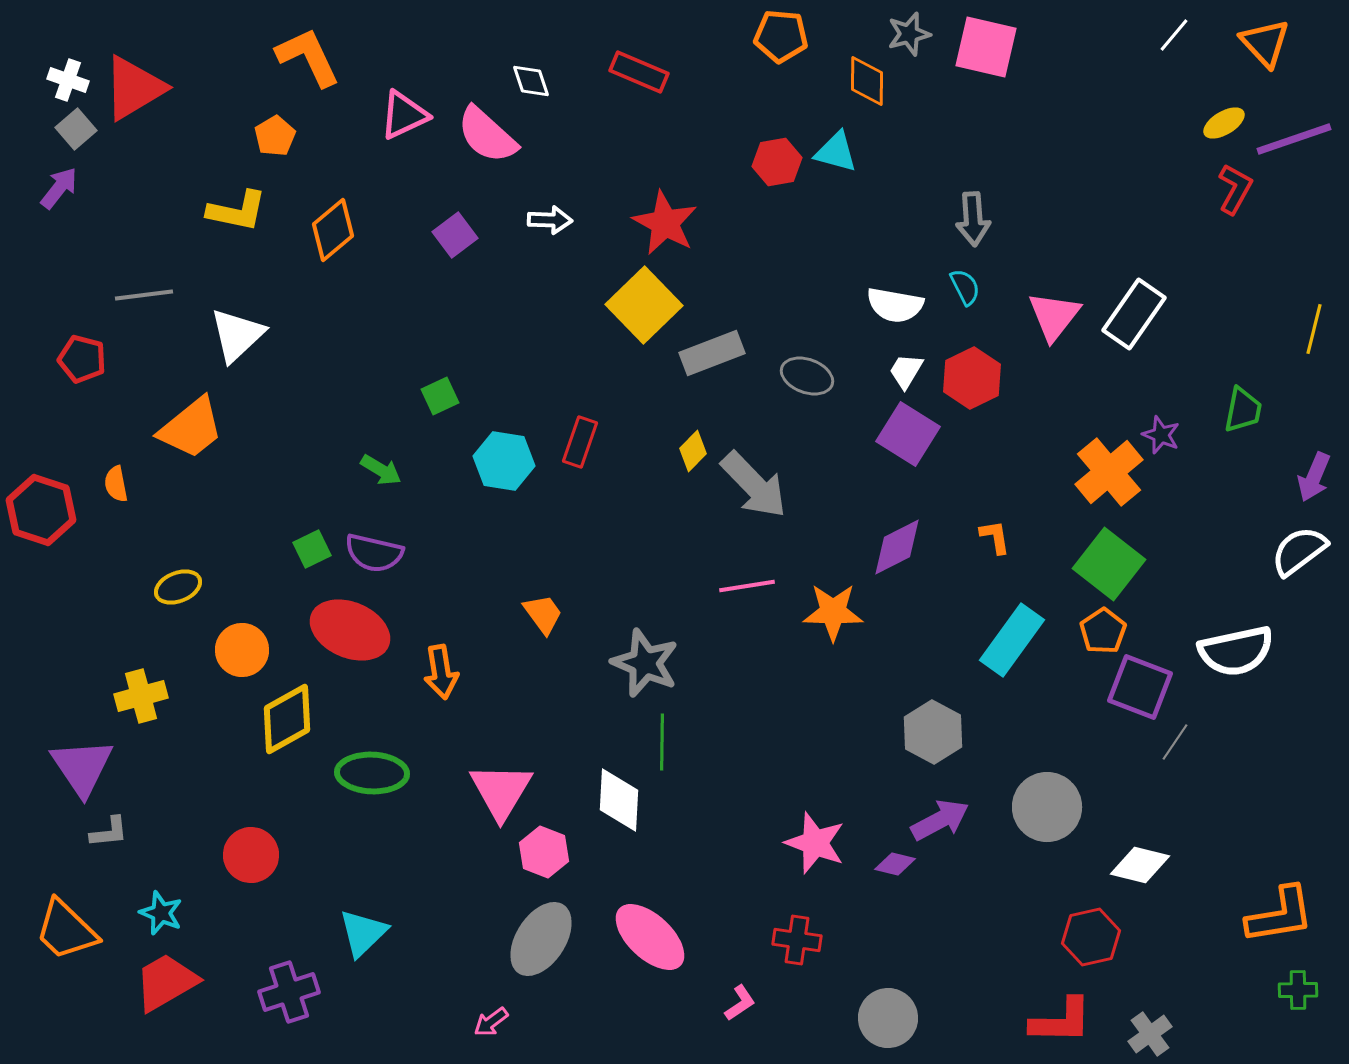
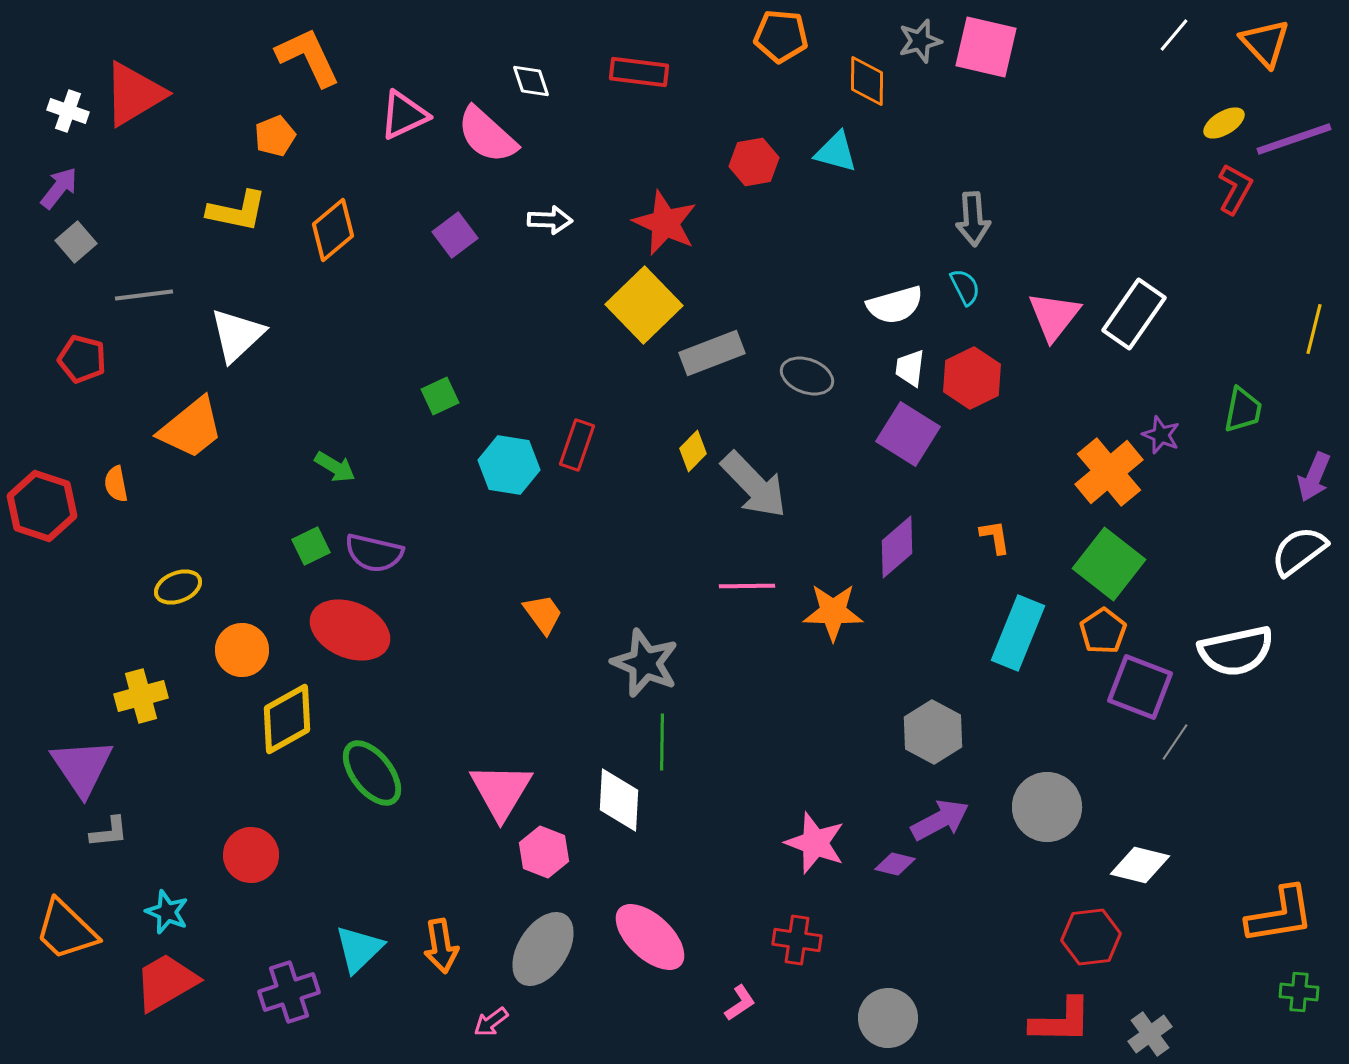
gray star at (909, 34): moved 11 px right, 7 px down
red rectangle at (639, 72): rotated 16 degrees counterclockwise
white cross at (68, 80): moved 31 px down
red triangle at (134, 88): moved 6 px down
gray square at (76, 129): moved 113 px down
orange pentagon at (275, 136): rotated 9 degrees clockwise
red hexagon at (777, 162): moved 23 px left
red star at (665, 223): rotated 4 degrees counterclockwise
white semicircle at (895, 305): rotated 26 degrees counterclockwise
white trapezoid at (906, 371): moved 4 px right, 3 px up; rotated 24 degrees counterclockwise
red rectangle at (580, 442): moved 3 px left, 3 px down
cyan hexagon at (504, 461): moved 5 px right, 4 px down
green arrow at (381, 470): moved 46 px left, 3 px up
red hexagon at (41, 510): moved 1 px right, 4 px up
purple diamond at (897, 547): rotated 14 degrees counterclockwise
green square at (312, 549): moved 1 px left, 3 px up
pink line at (747, 586): rotated 8 degrees clockwise
cyan rectangle at (1012, 640): moved 6 px right, 7 px up; rotated 14 degrees counterclockwise
orange arrow at (441, 672): moved 274 px down
green ellipse at (372, 773): rotated 50 degrees clockwise
cyan star at (161, 913): moved 6 px right, 1 px up
cyan triangle at (363, 933): moved 4 px left, 16 px down
red hexagon at (1091, 937): rotated 6 degrees clockwise
gray ellipse at (541, 939): moved 2 px right, 10 px down
green cross at (1298, 990): moved 1 px right, 2 px down; rotated 6 degrees clockwise
